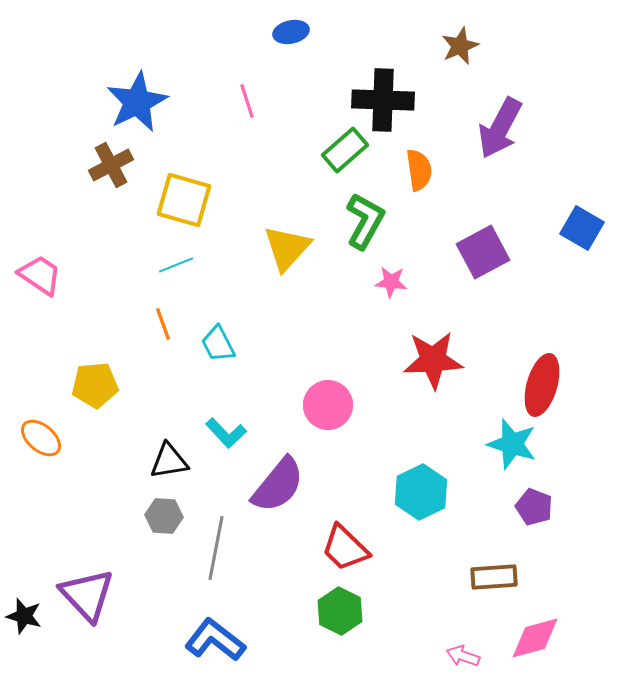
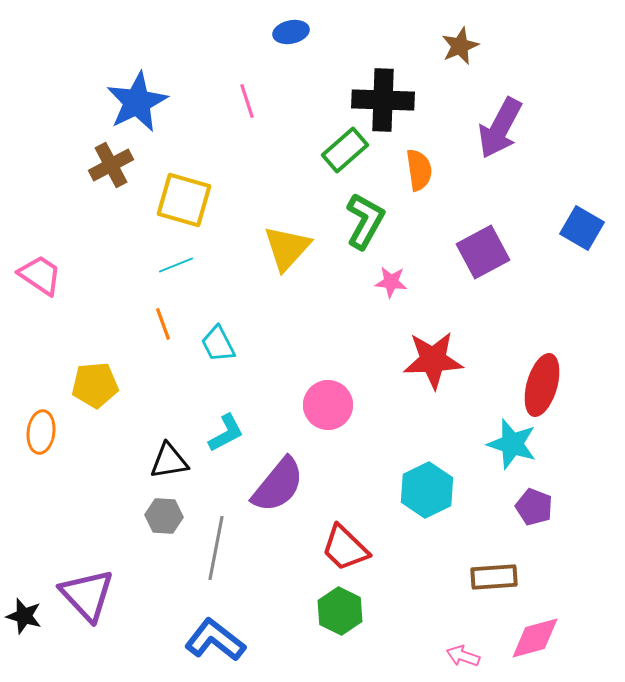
cyan L-shape: rotated 75 degrees counterclockwise
orange ellipse: moved 6 px up; rotated 57 degrees clockwise
cyan hexagon: moved 6 px right, 2 px up
